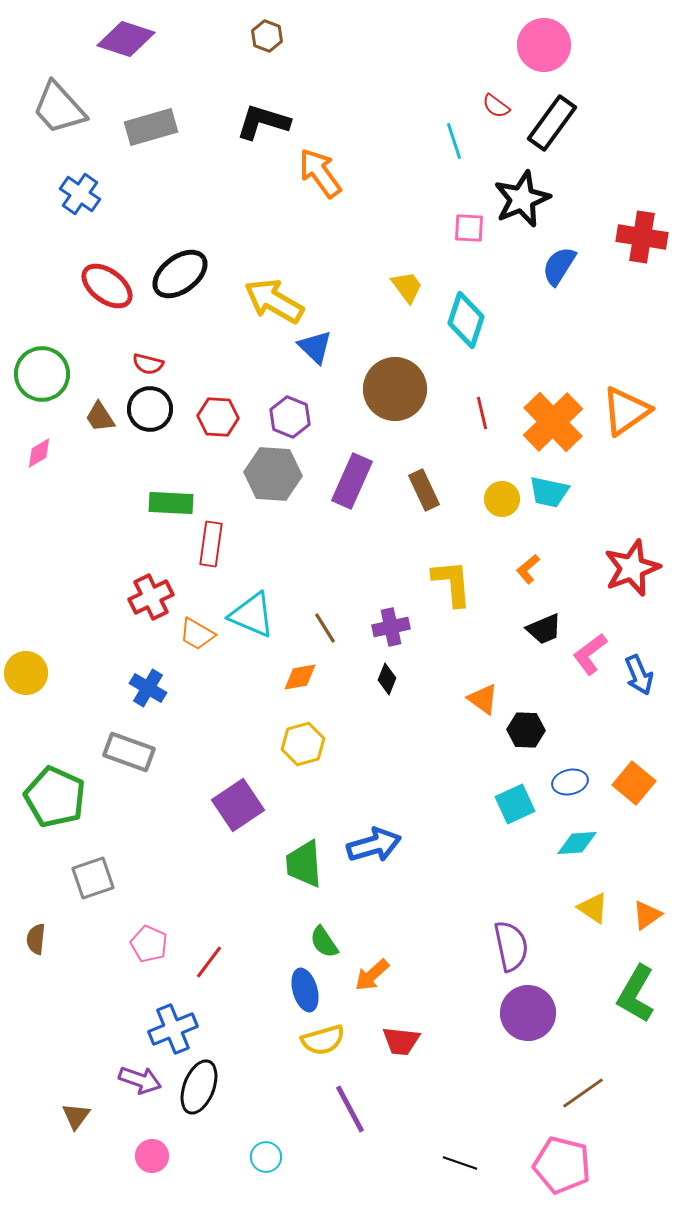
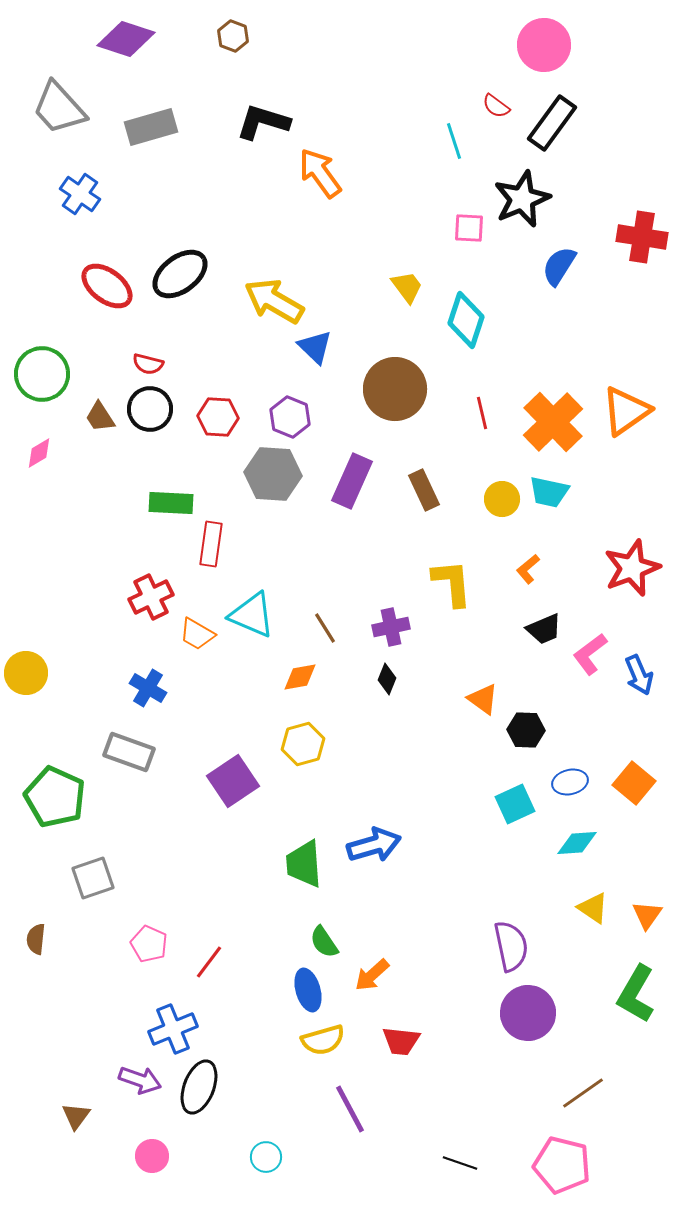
brown hexagon at (267, 36): moved 34 px left
purple square at (238, 805): moved 5 px left, 24 px up
orange triangle at (647, 915): rotated 20 degrees counterclockwise
blue ellipse at (305, 990): moved 3 px right
